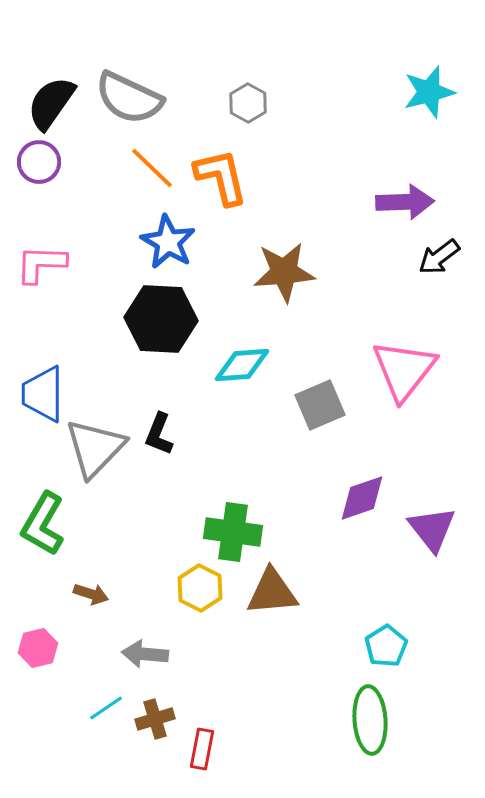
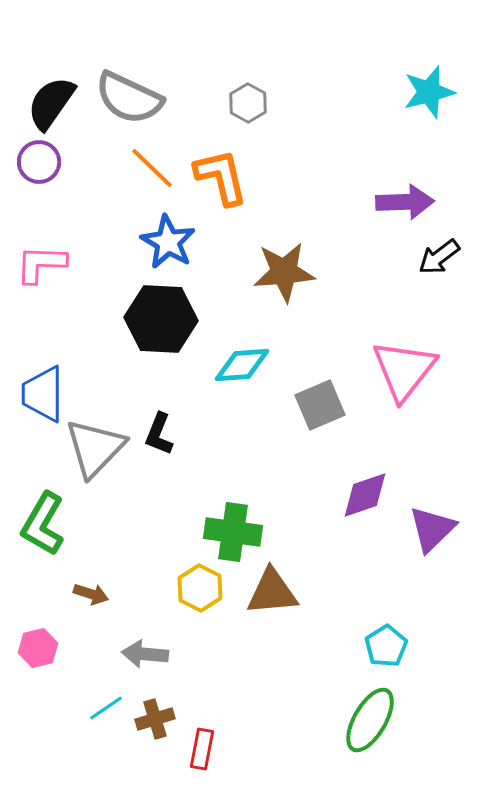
purple diamond: moved 3 px right, 3 px up
purple triangle: rotated 24 degrees clockwise
green ellipse: rotated 34 degrees clockwise
